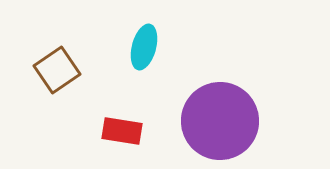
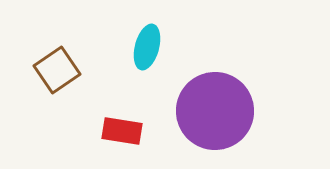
cyan ellipse: moved 3 px right
purple circle: moved 5 px left, 10 px up
